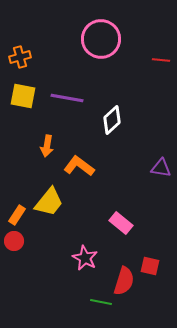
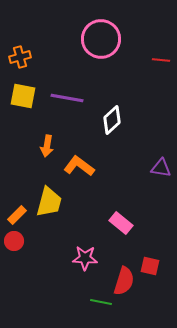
yellow trapezoid: rotated 24 degrees counterclockwise
orange rectangle: rotated 12 degrees clockwise
pink star: rotated 25 degrees counterclockwise
